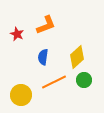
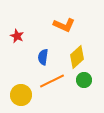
orange L-shape: moved 18 px right; rotated 45 degrees clockwise
red star: moved 2 px down
orange line: moved 2 px left, 1 px up
